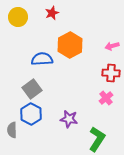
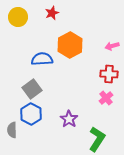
red cross: moved 2 px left, 1 px down
purple star: rotated 24 degrees clockwise
